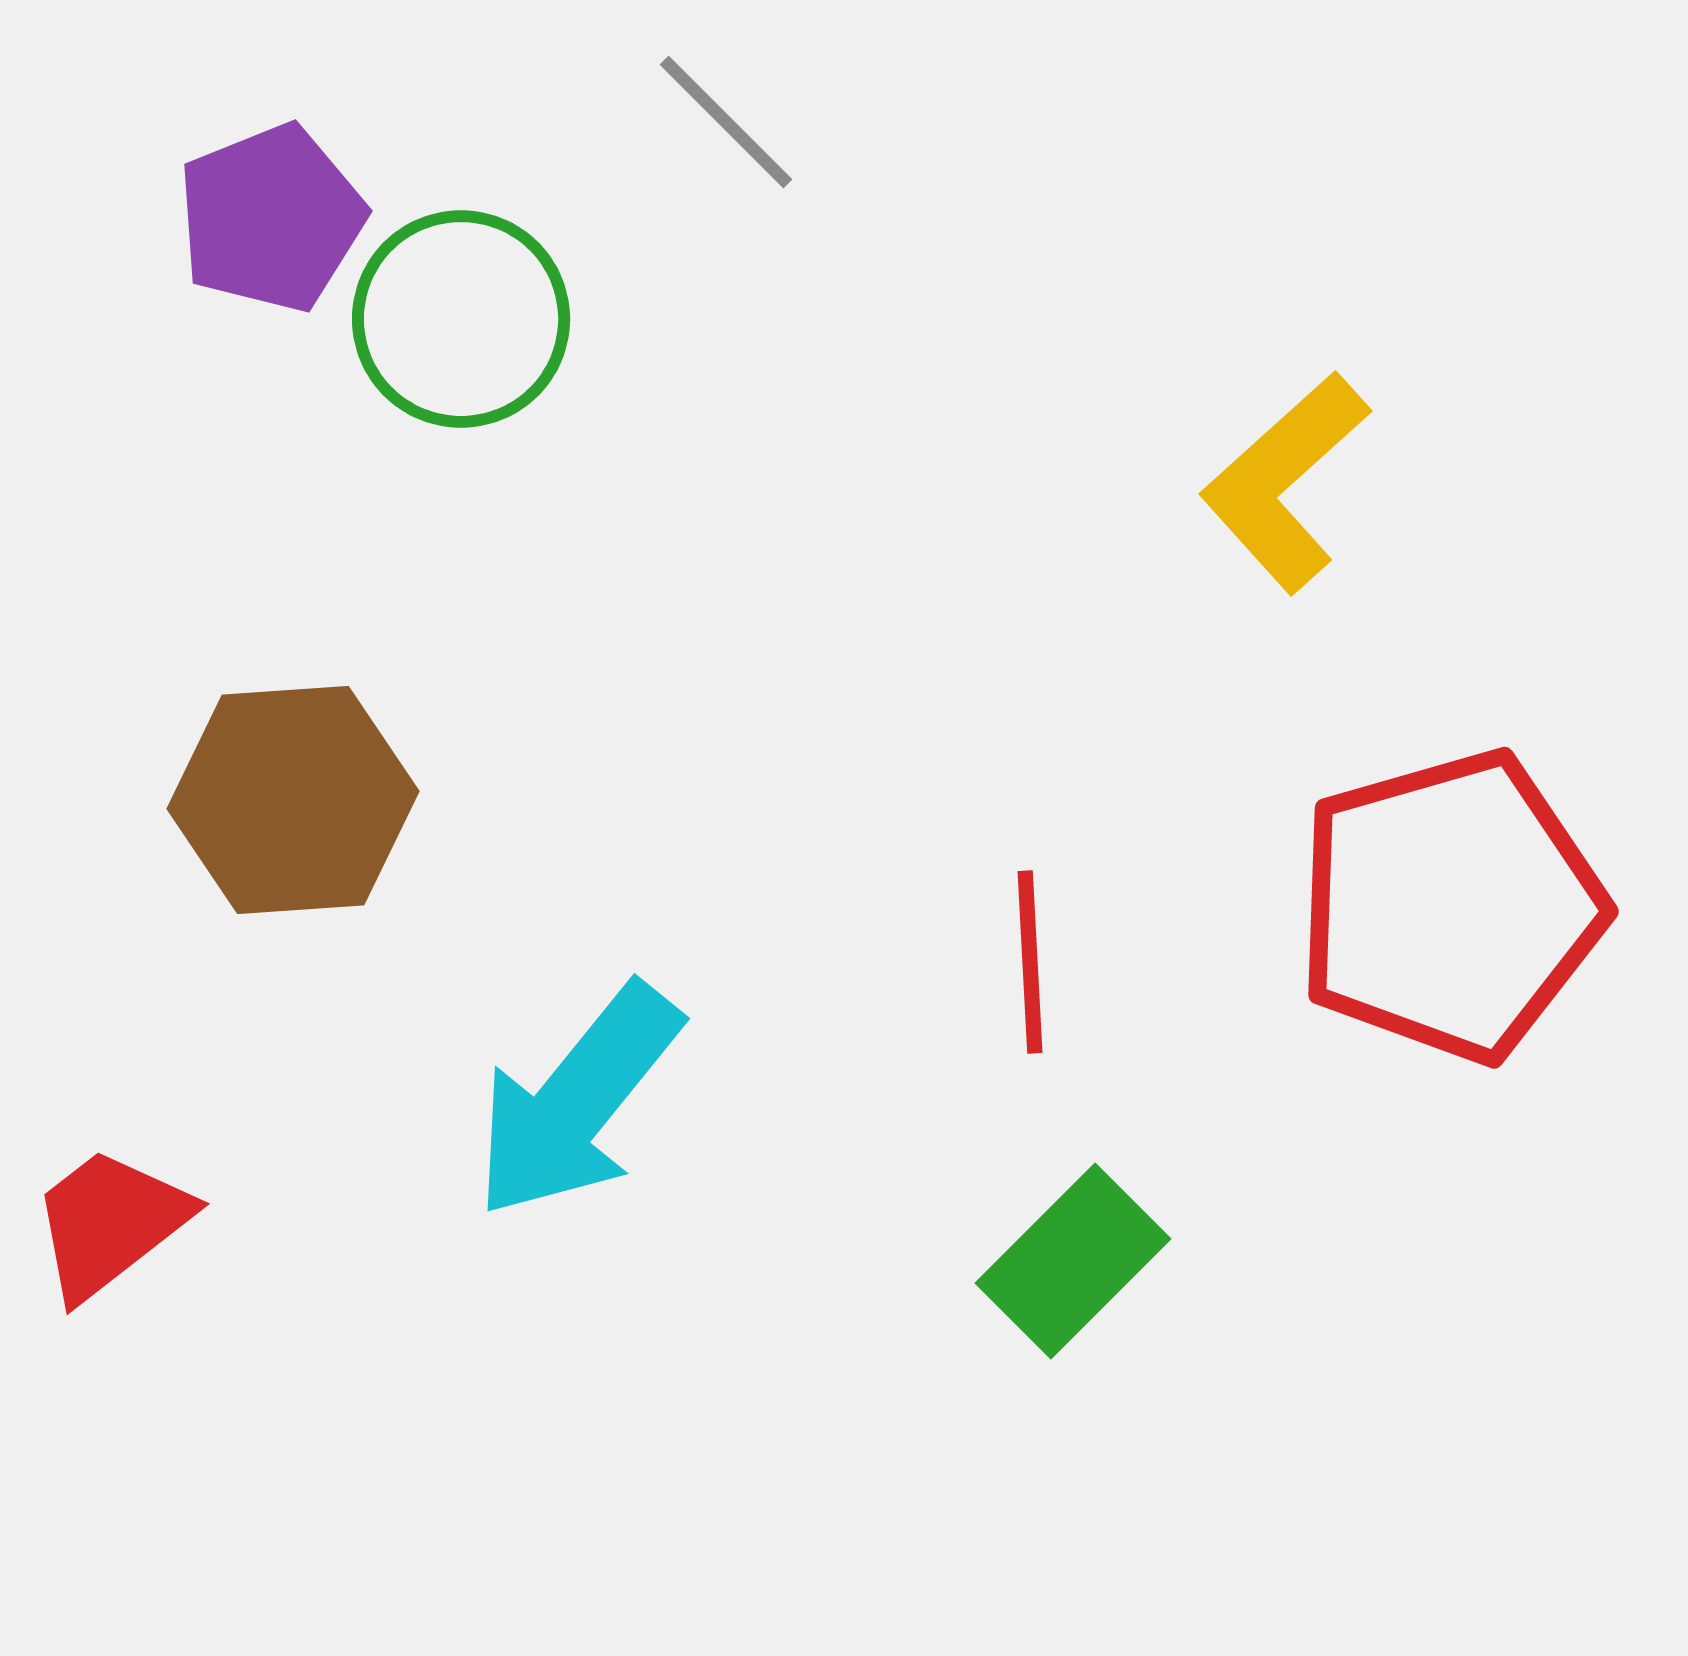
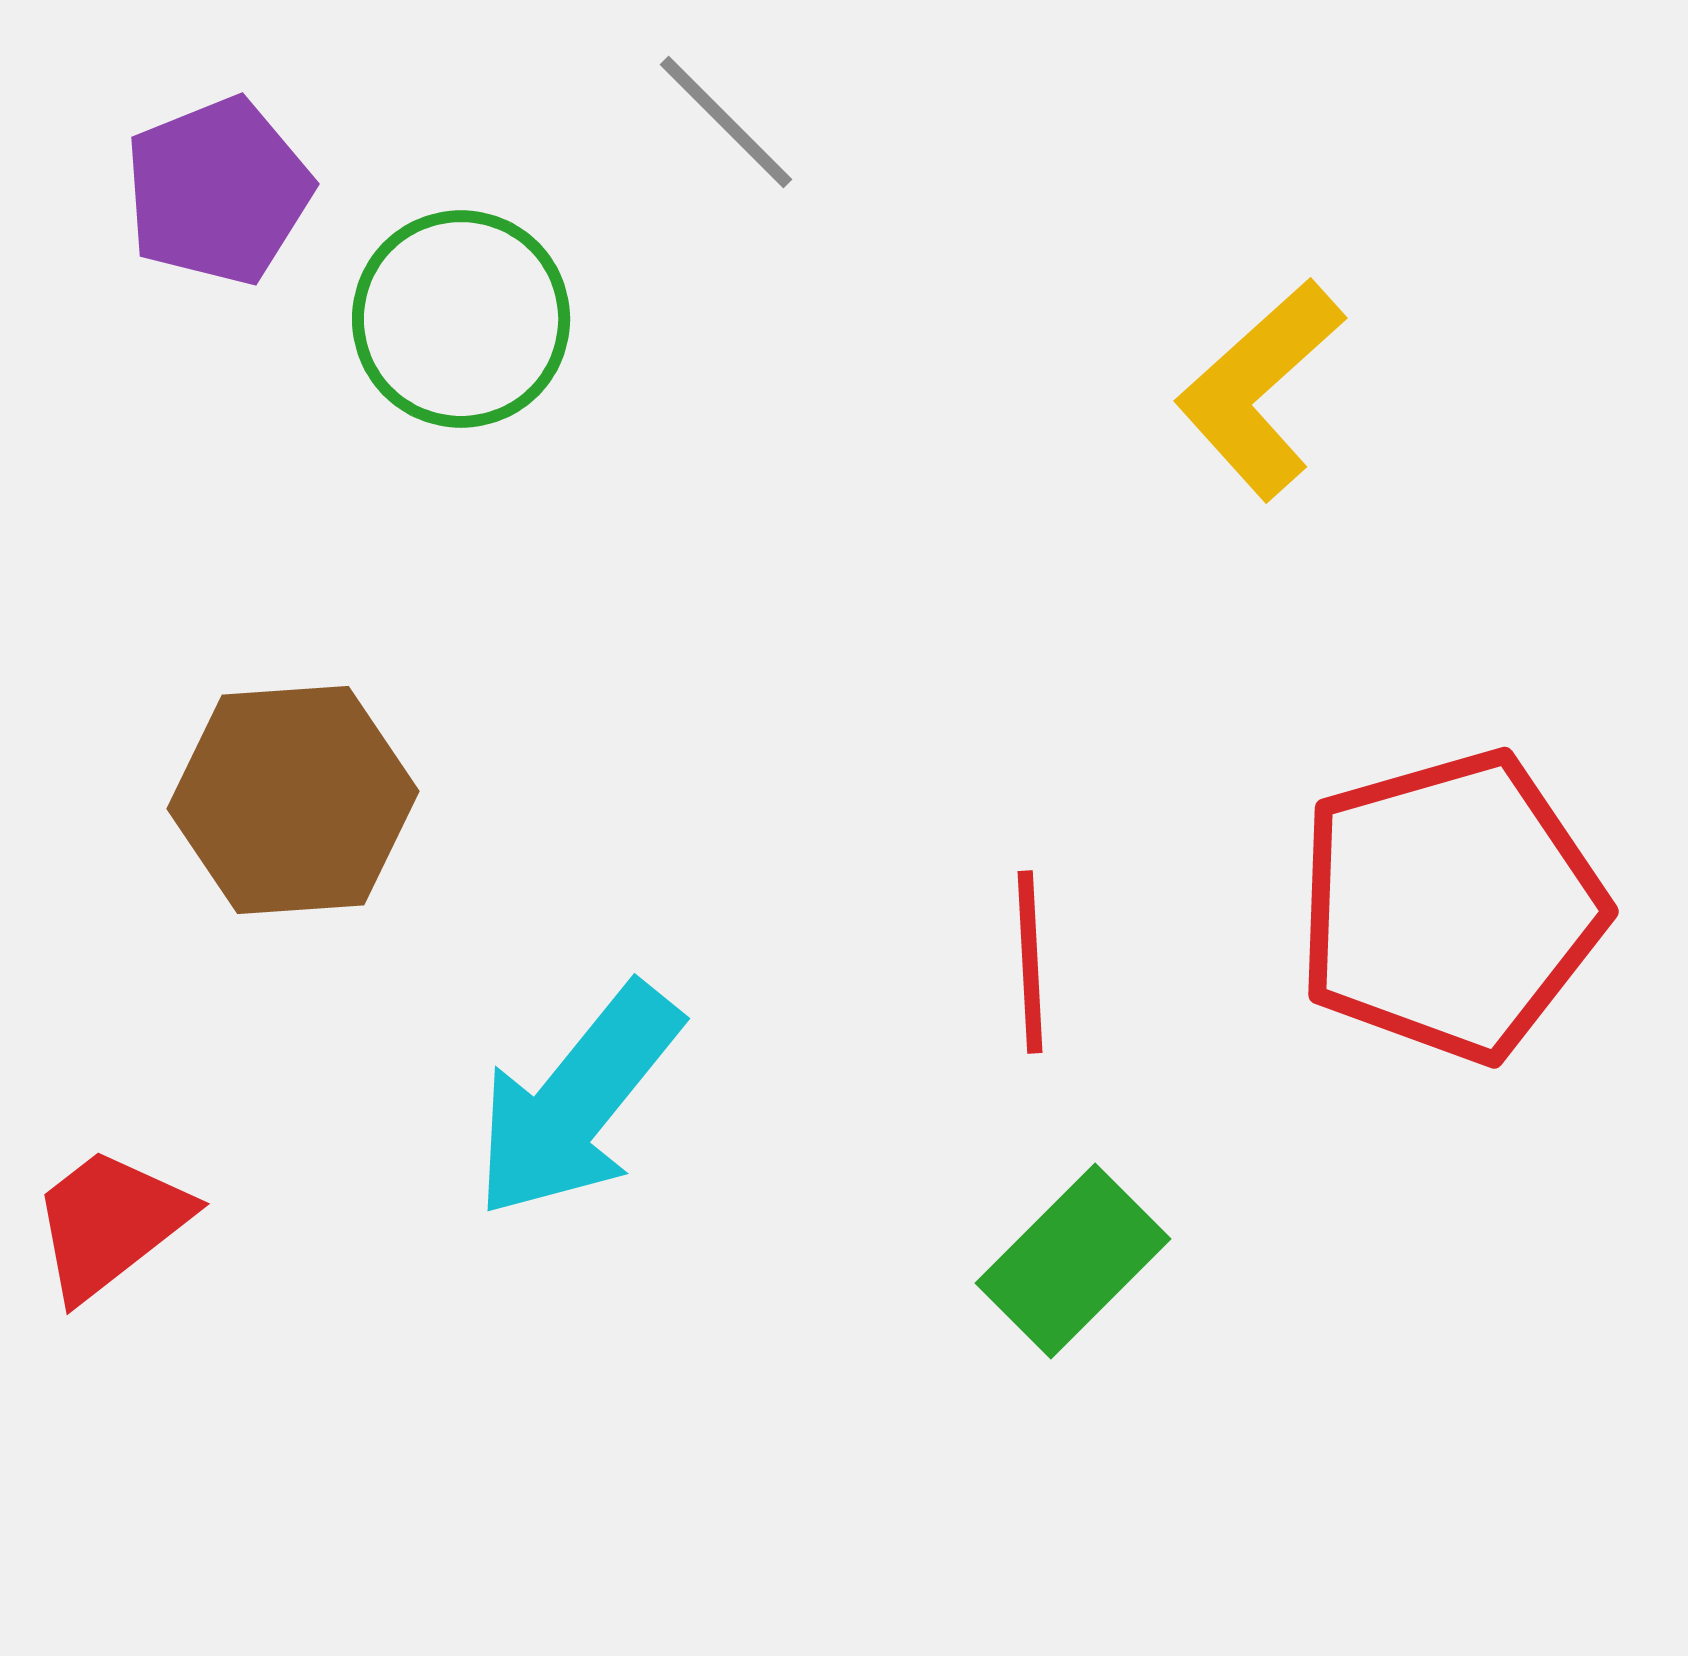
purple pentagon: moved 53 px left, 27 px up
yellow L-shape: moved 25 px left, 93 px up
